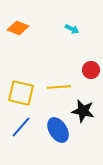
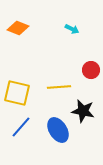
yellow square: moved 4 px left
